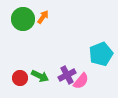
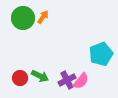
green circle: moved 1 px up
purple cross: moved 5 px down
